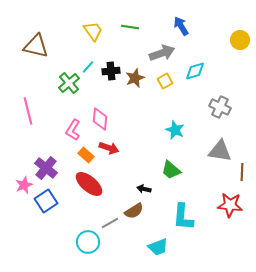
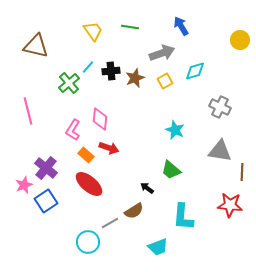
black arrow: moved 3 px right, 1 px up; rotated 24 degrees clockwise
